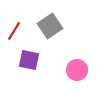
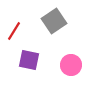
gray square: moved 4 px right, 5 px up
pink circle: moved 6 px left, 5 px up
